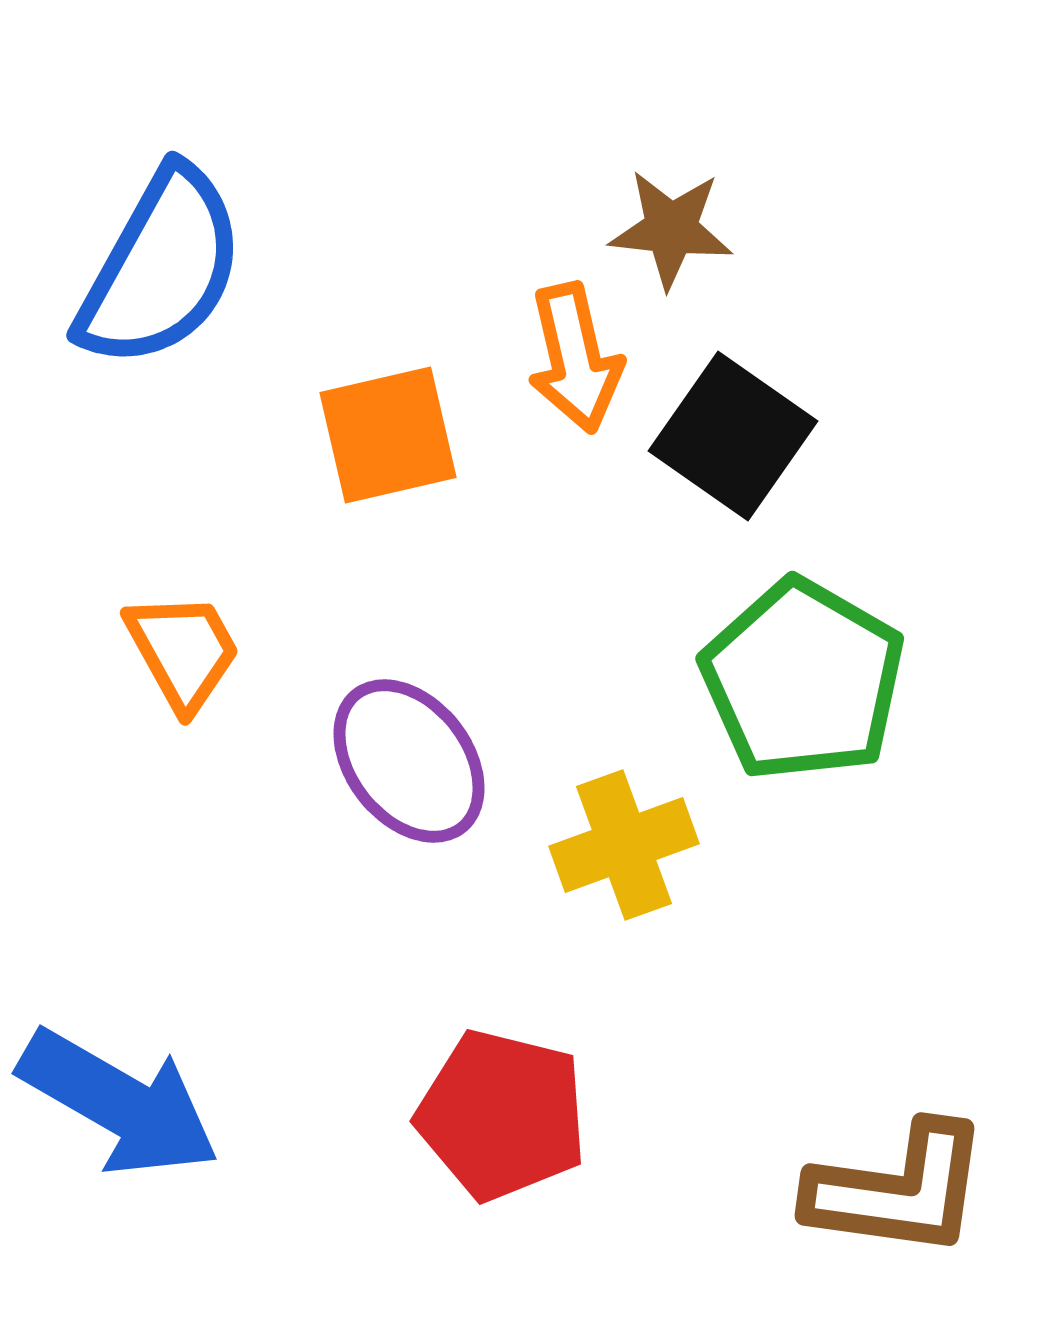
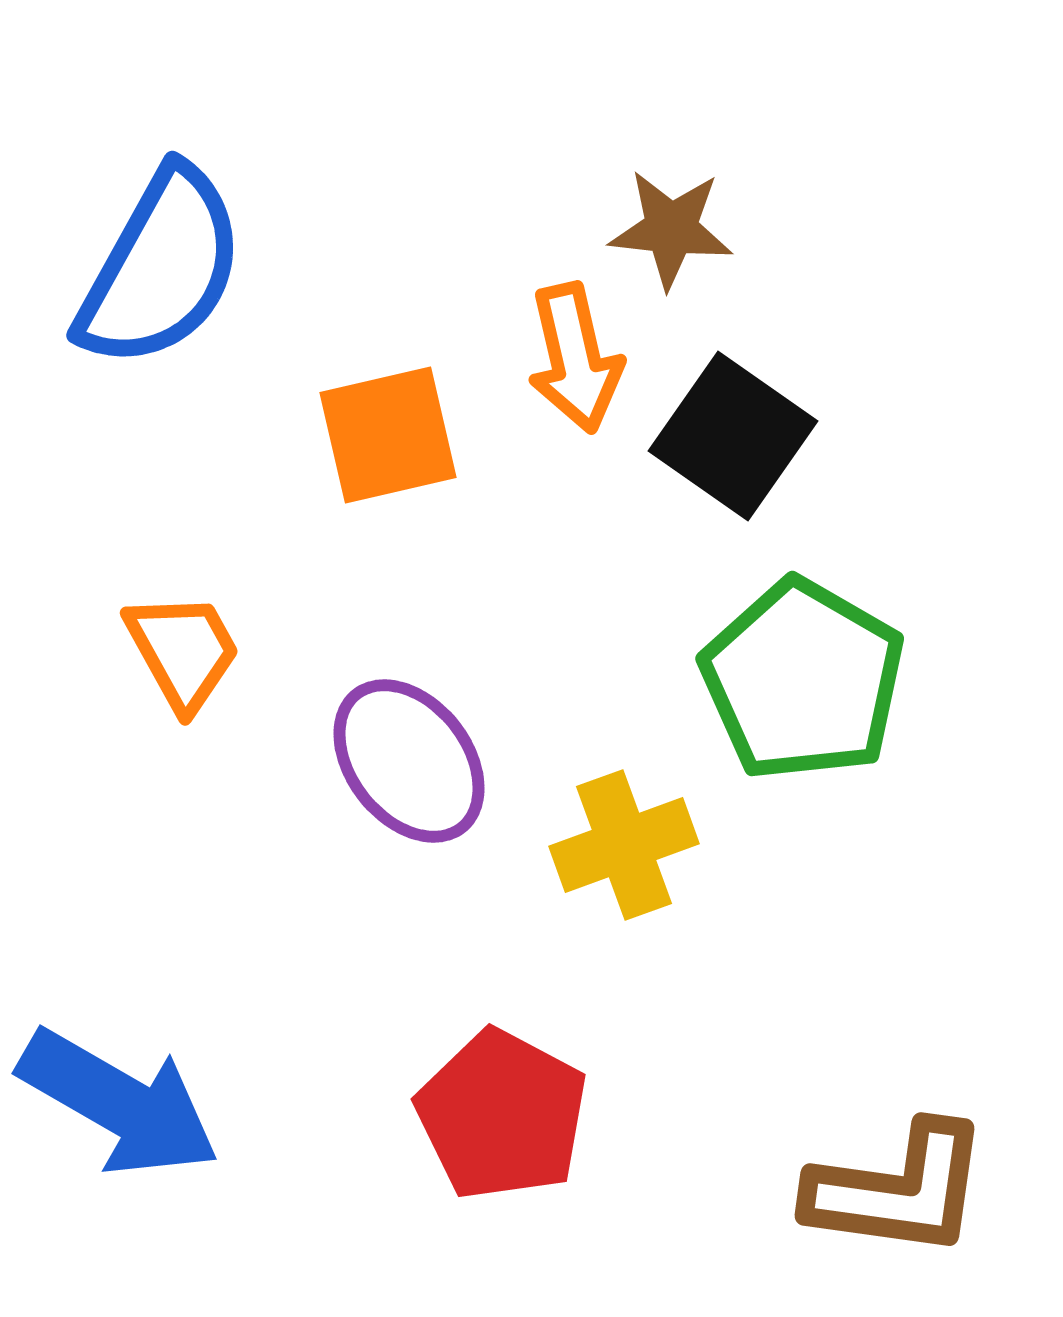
red pentagon: rotated 14 degrees clockwise
